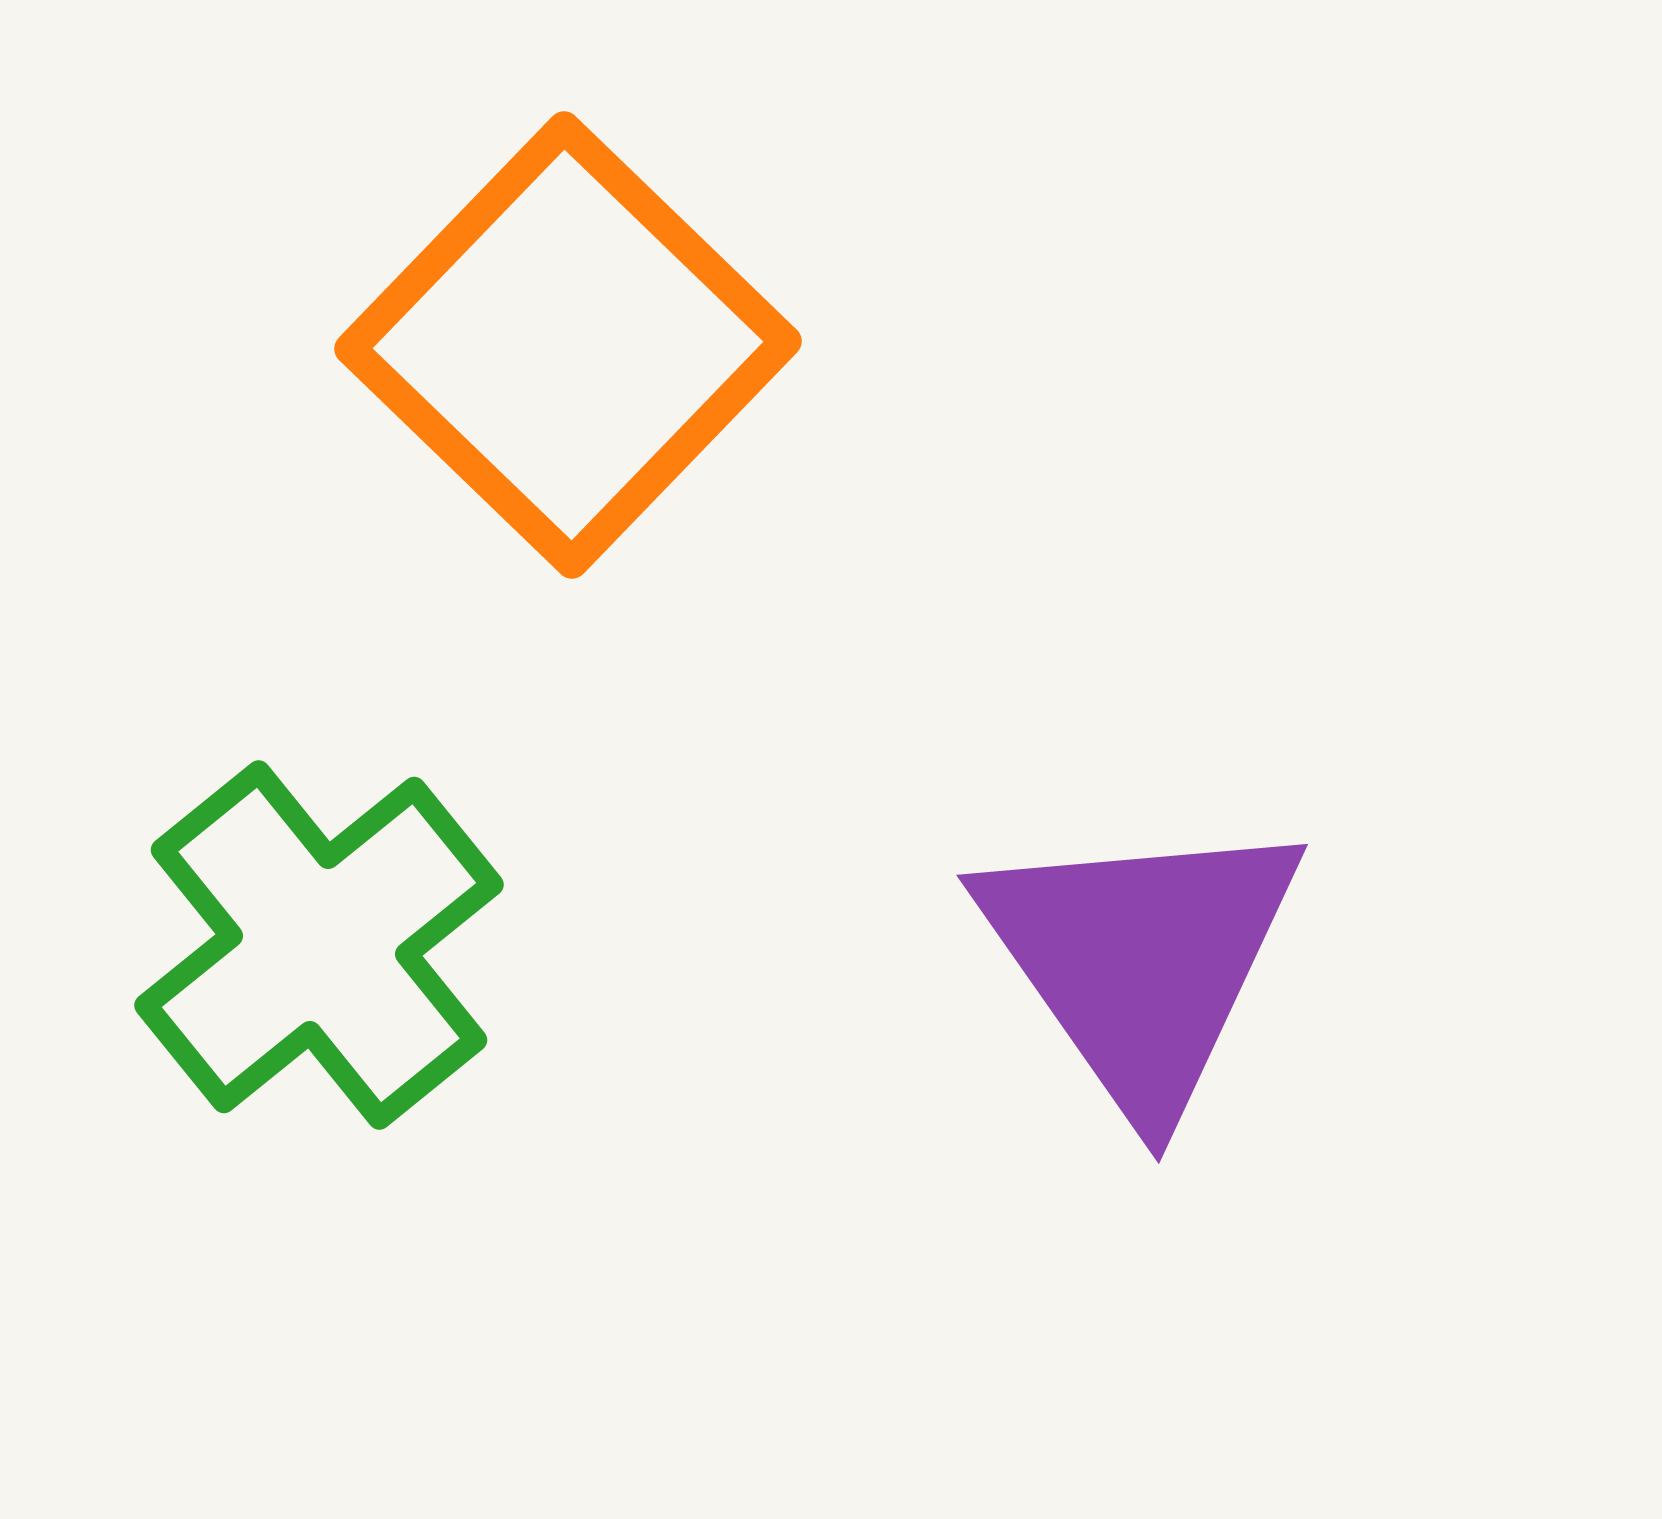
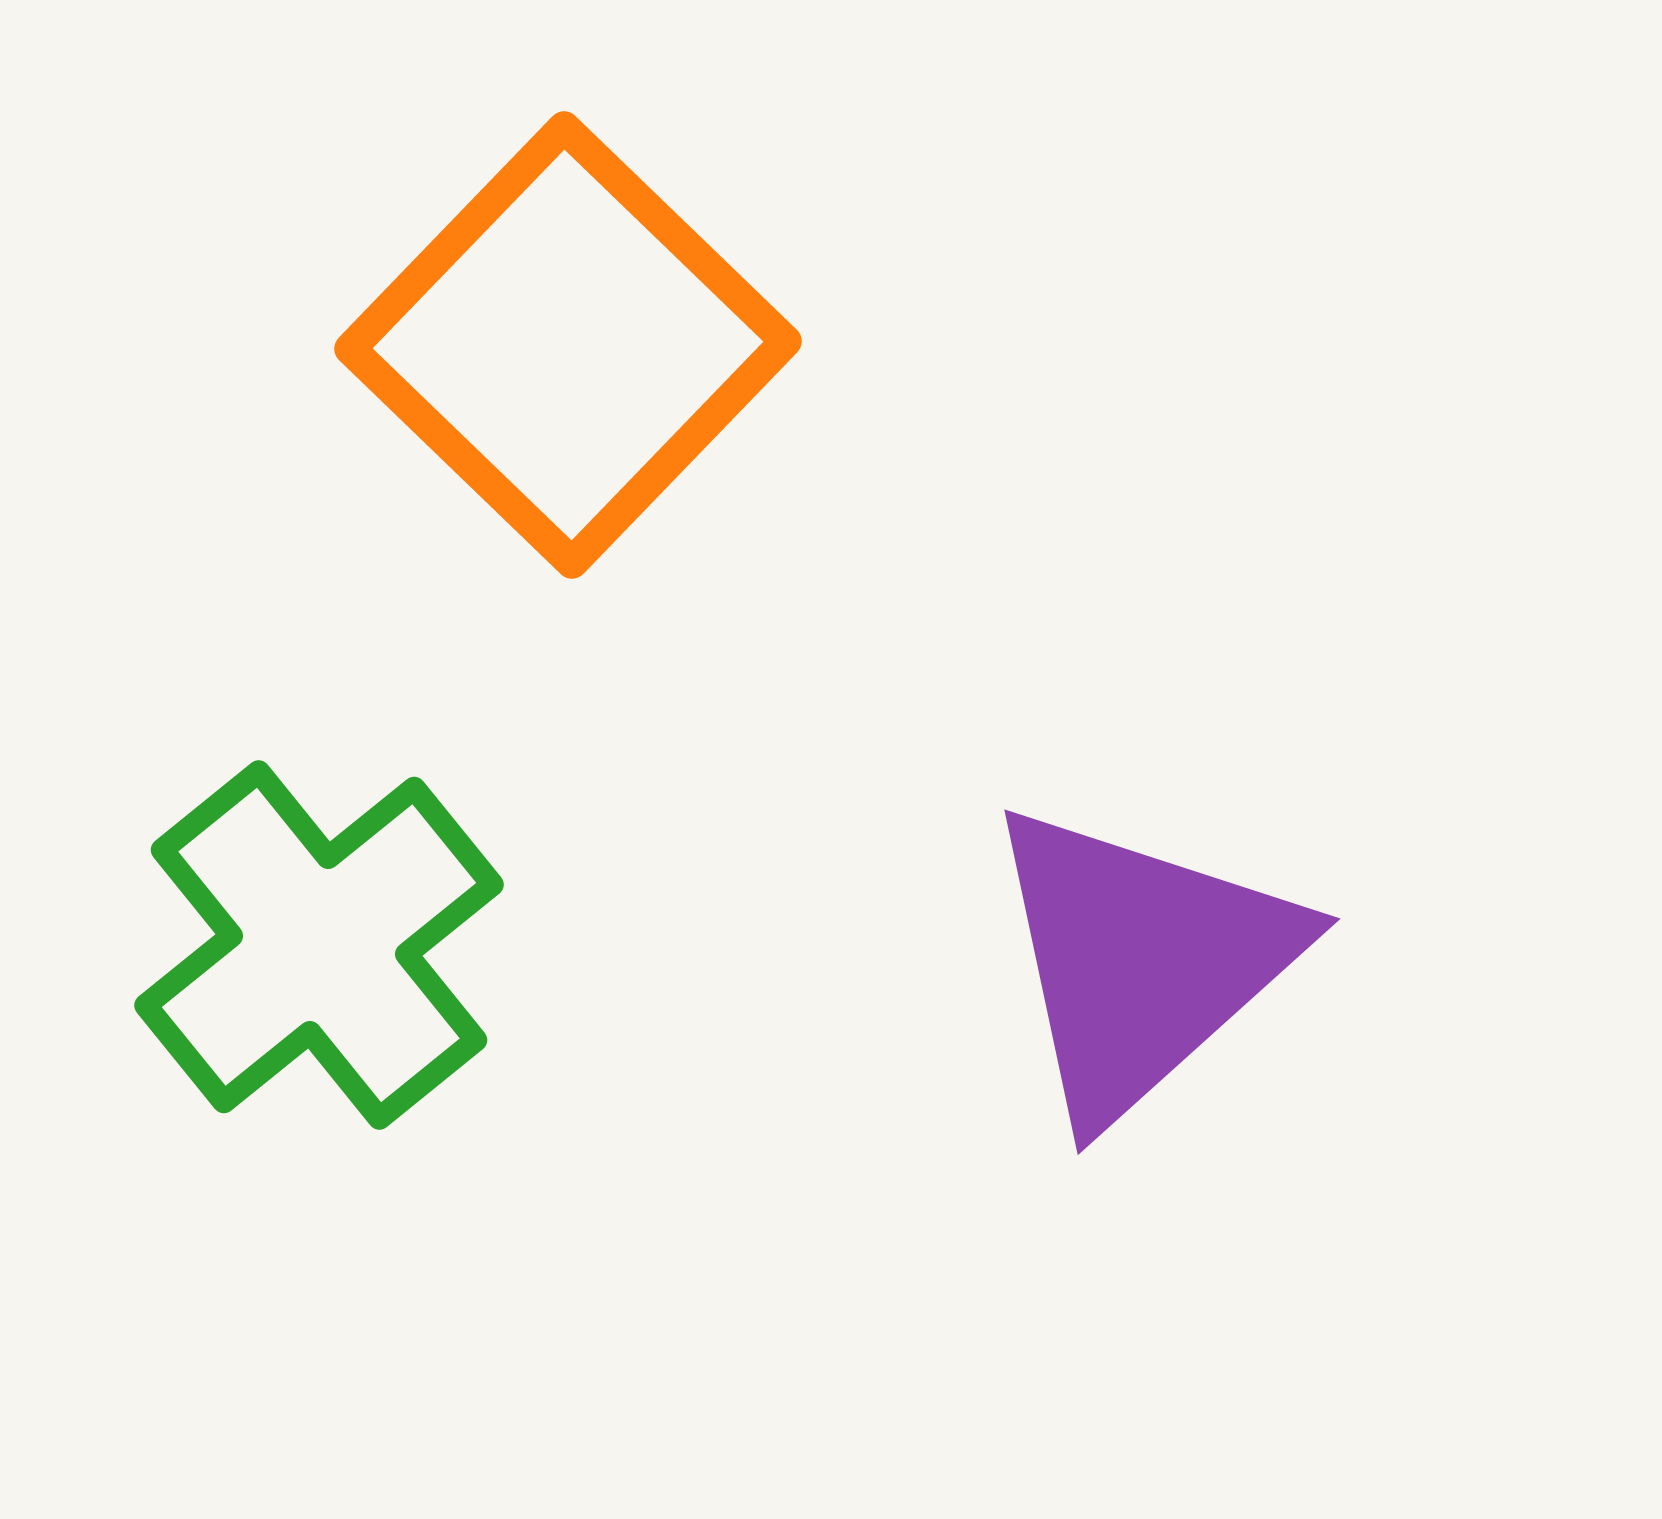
purple triangle: rotated 23 degrees clockwise
